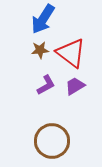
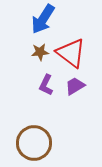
brown star: moved 2 px down
purple L-shape: rotated 145 degrees clockwise
brown circle: moved 18 px left, 2 px down
